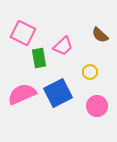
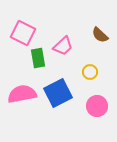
green rectangle: moved 1 px left
pink semicircle: rotated 12 degrees clockwise
